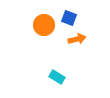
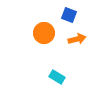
blue square: moved 3 px up
orange circle: moved 8 px down
